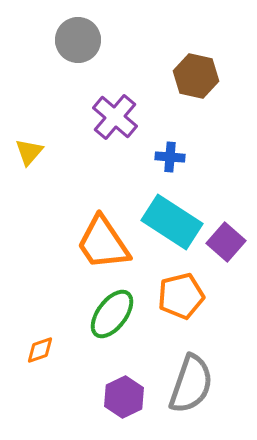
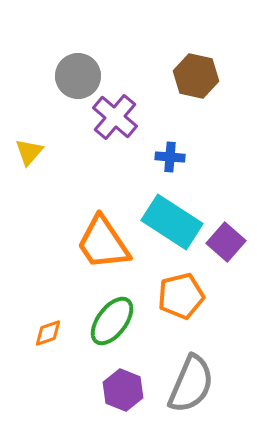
gray circle: moved 36 px down
green ellipse: moved 7 px down
orange diamond: moved 8 px right, 17 px up
gray semicircle: rotated 4 degrees clockwise
purple hexagon: moved 1 px left, 7 px up; rotated 12 degrees counterclockwise
